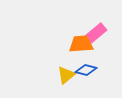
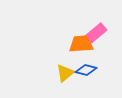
yellow triangle: moved 1 px left, 2 px up
